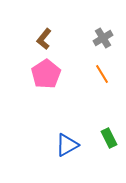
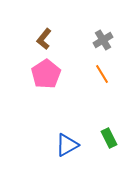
gray cross: moved 2 px down
